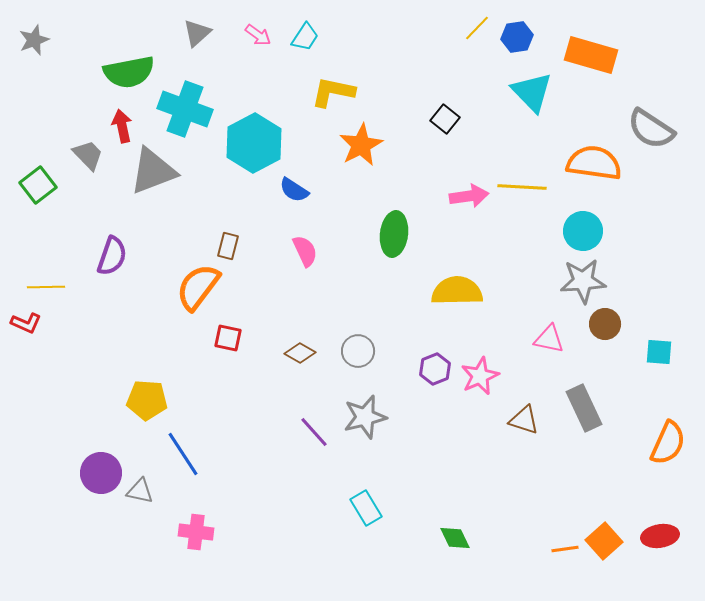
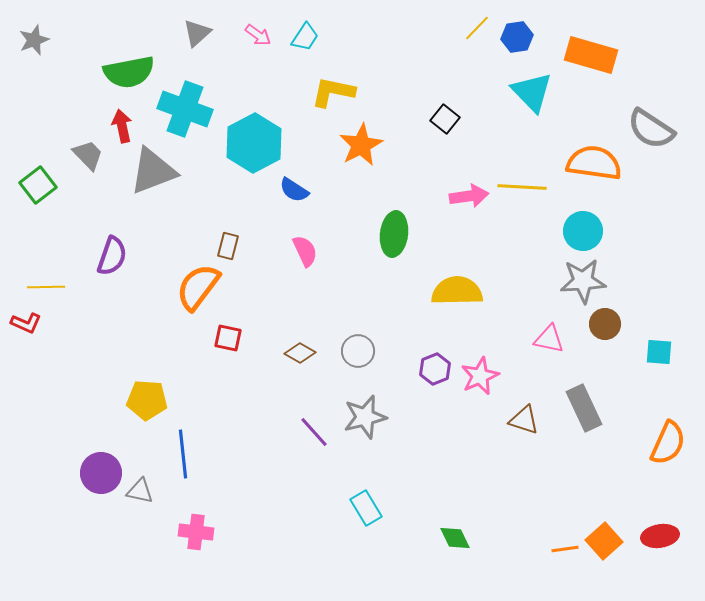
blue line at (183, 454): rotated 27 degrees clockwise
